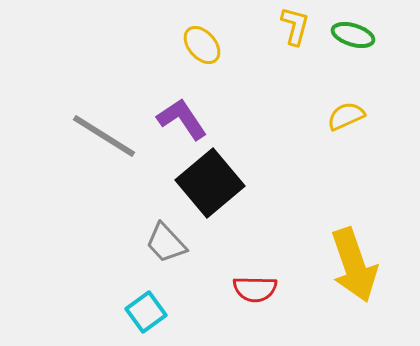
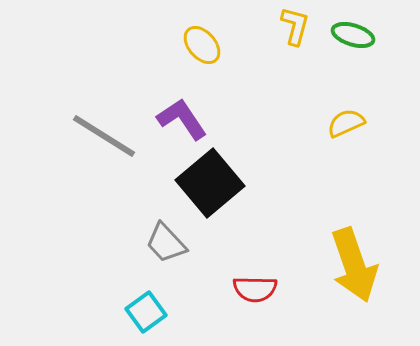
yellow semicircle: moved 7 px down
